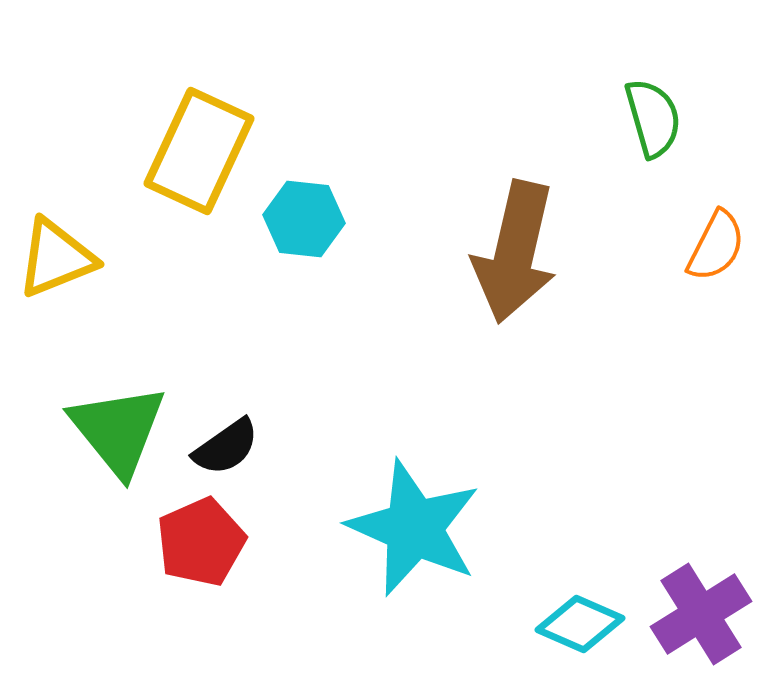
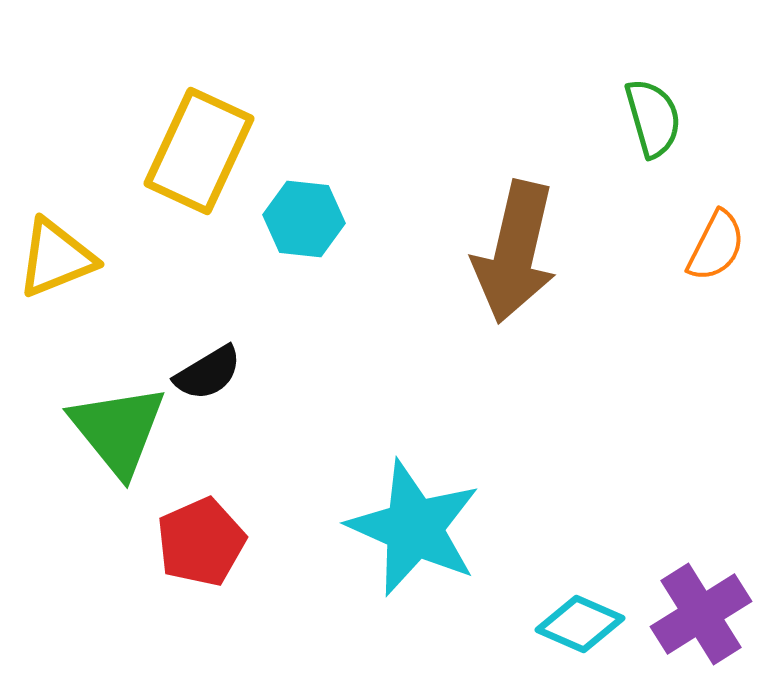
black semicircle: moved 18 px left, 74 px up; rotated 4 degrees clockwise
